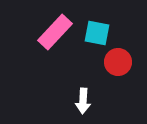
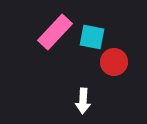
cyan square: moved 5 px left, 4 px down
red circle: moved 4 px left
